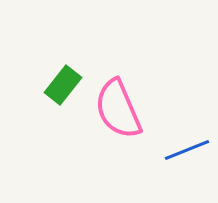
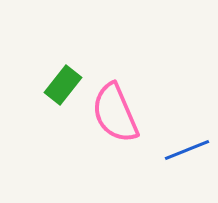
pink semicircle: moved 3 px left, 4 px down
